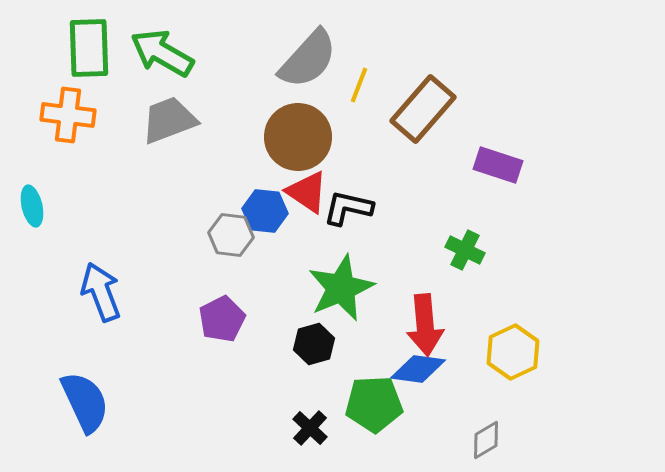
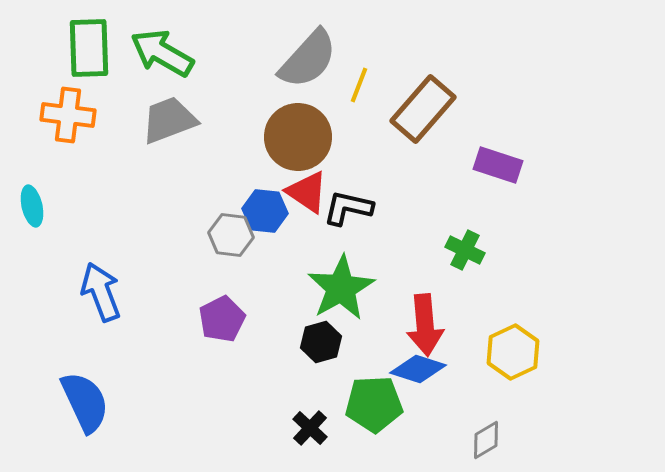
green star: rotated 6 degrees counterclockwise
black hexagon: moved 7 px right, 2 px up
blue diamond: rotated 10 degrees clockwise
